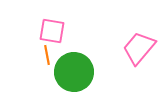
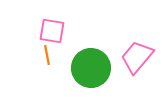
pink trapezoid: moved 2 px left, 9 px down
green circle: moved 17 px right, 4 px up
